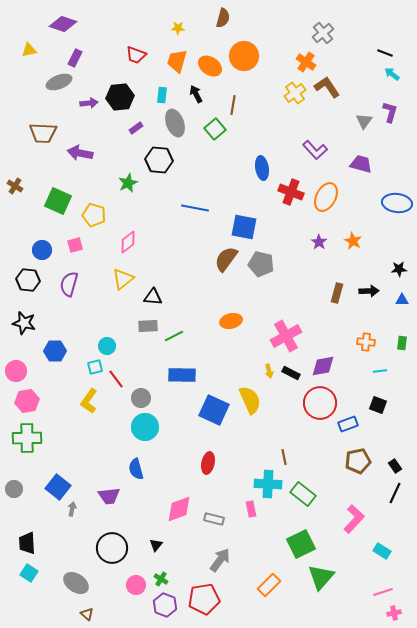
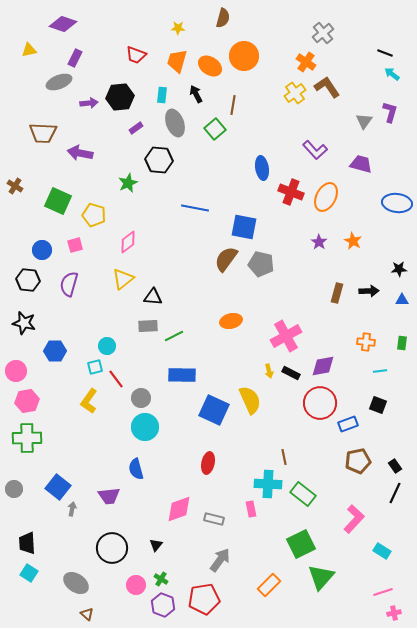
purple hexagon at (165, 605): moved 2 px left
